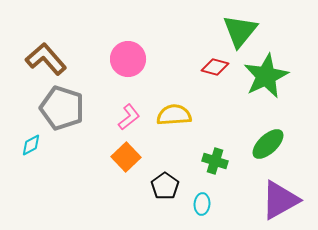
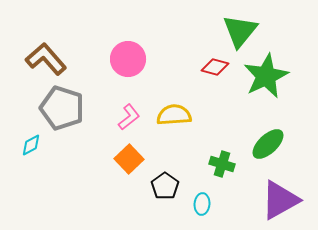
orange square: moved 3 px right, 2 px down
green cross: moved 7 px right, 3 px down
